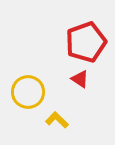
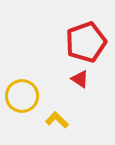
yellow circle: moved 6 px left, 4 px down
